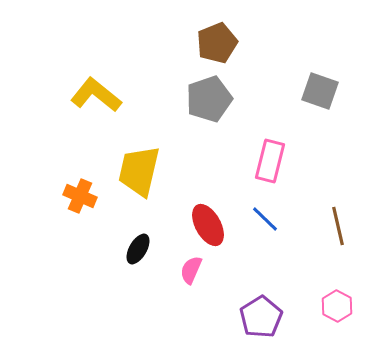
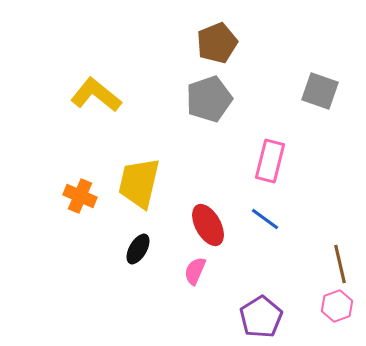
yellow trapezoid: moved 12 px down
blue line: rotated 8 degrees counterclockwise
brown line: moved 2 px right, 38 px down
pink semicircle: moved 4 px right, 1 px down
pink hexagon: rotated 12 degrees clockwise
